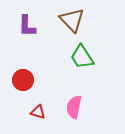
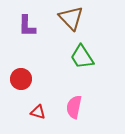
brown triangle: moved 1 px left, 2 px up
red circle: moved 2 px left, 1 px up
